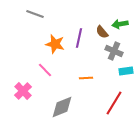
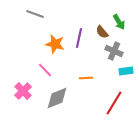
green arrow: moved 1 px left, 2 px up; rotated 112 degrees counterclockwise
gray diamond: moved 5 px left, 9 px up
